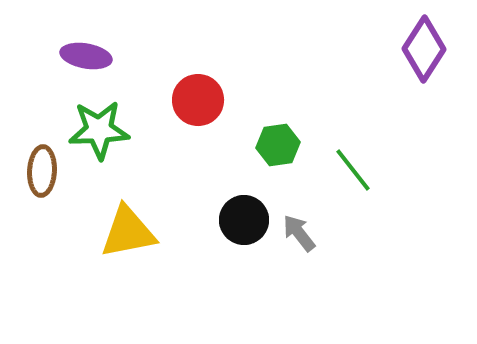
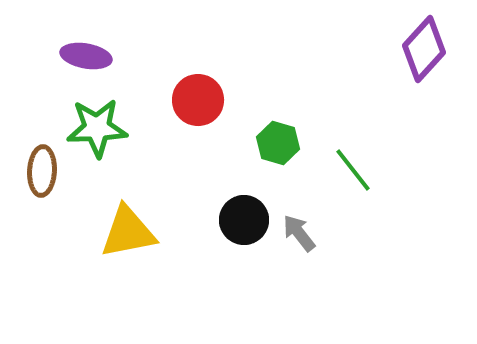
purple diamond: rotated 10 degrees clockwise
green star: moved 2 px left, 2 px up
green hexagon: moved 2 px up; rotated 24 degrees clockwise
